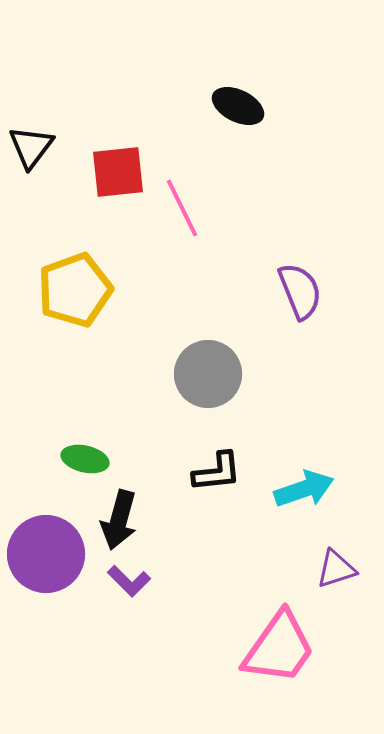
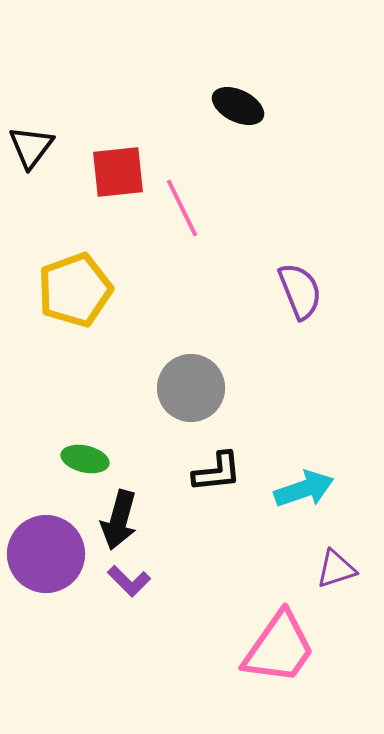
gray circle: moved 17 px left, 14 px down
